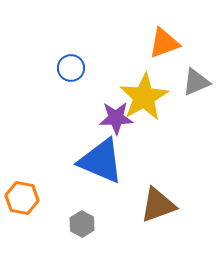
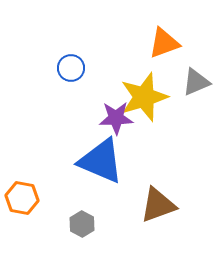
yellow star: rotated 12 degrees clockwise
